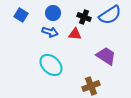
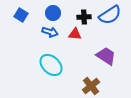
black cross: rotated 24 degrees counterclockwise
brown cross: rotated 18 degrees counterclockwise
